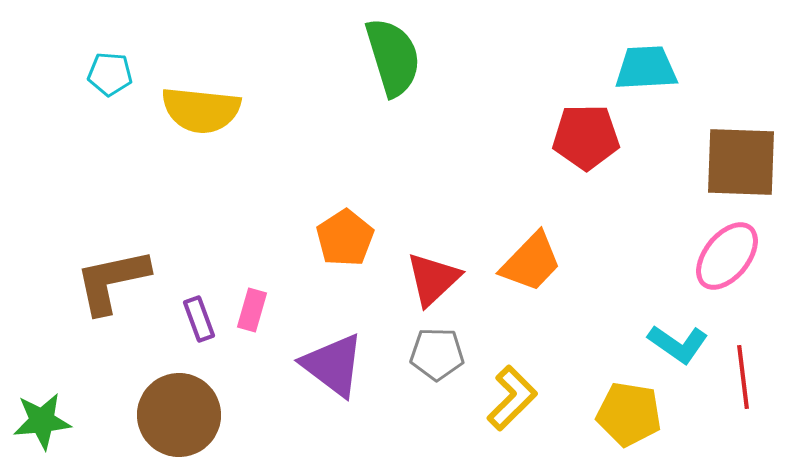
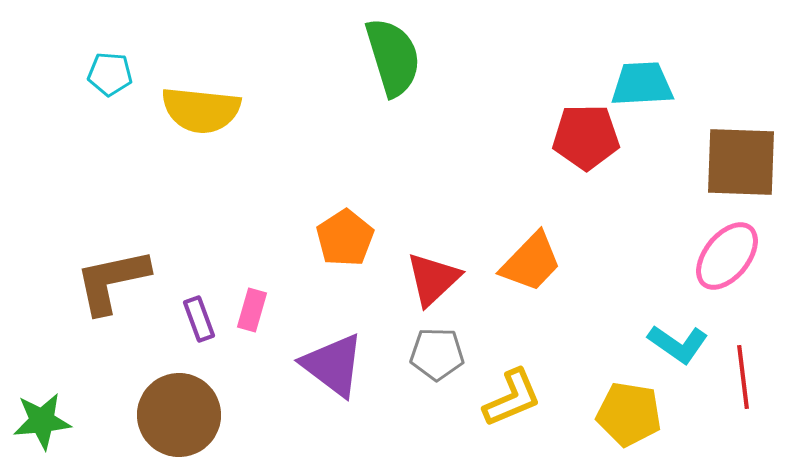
cyan trapezoid: moved 4 px left, 16 px down
yellow L-shape: rotated 22 degrees clockwise
